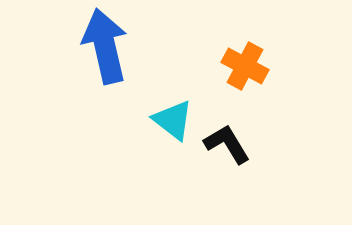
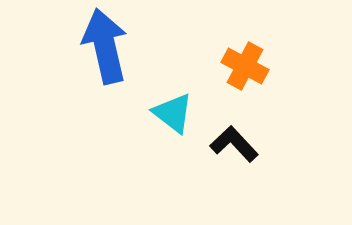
cyan triangle: moved 7 px up
black L-shape: moved 7 px right; rotated 12 degrees counterclockwise
